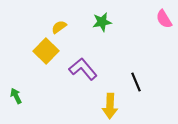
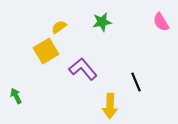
pink semicircle: moved 3 px left, 3 px down
yellow square: rotated 15 degrees clockwise
